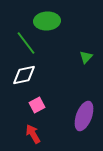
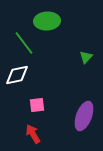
green line: moved 2 px left
white diamond: moved 7 px left
pink square: rotated 21 degrees clockwise
